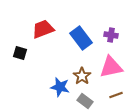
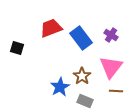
red trapezoid: moved 8 px right, 1 px up
purple cross: rotated 24 degrees clockwise
black square: moved 3 px left, 5 px up
pink triangle: rotated 40 degrees counterclockwise
blue star: rotated 30 degrees clockwise
brown line: moved 4 px up; rotated 24 degrees clockwise
gray rectangle: rotated 14 degrees counterclockwise
